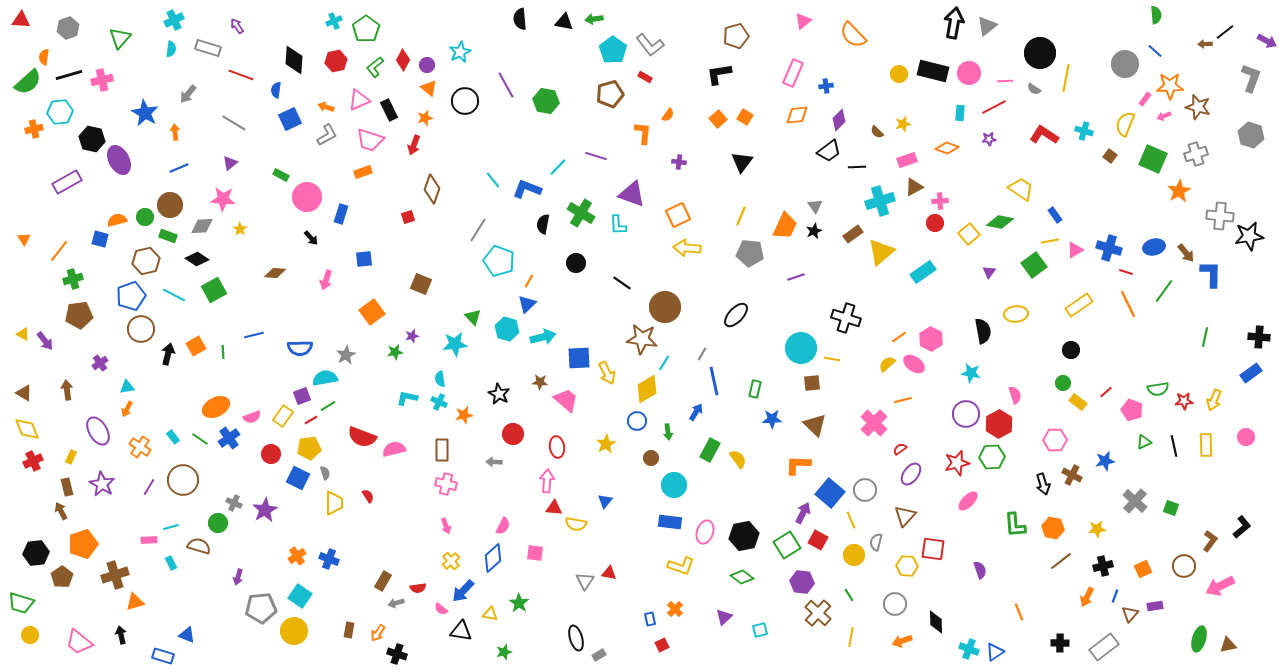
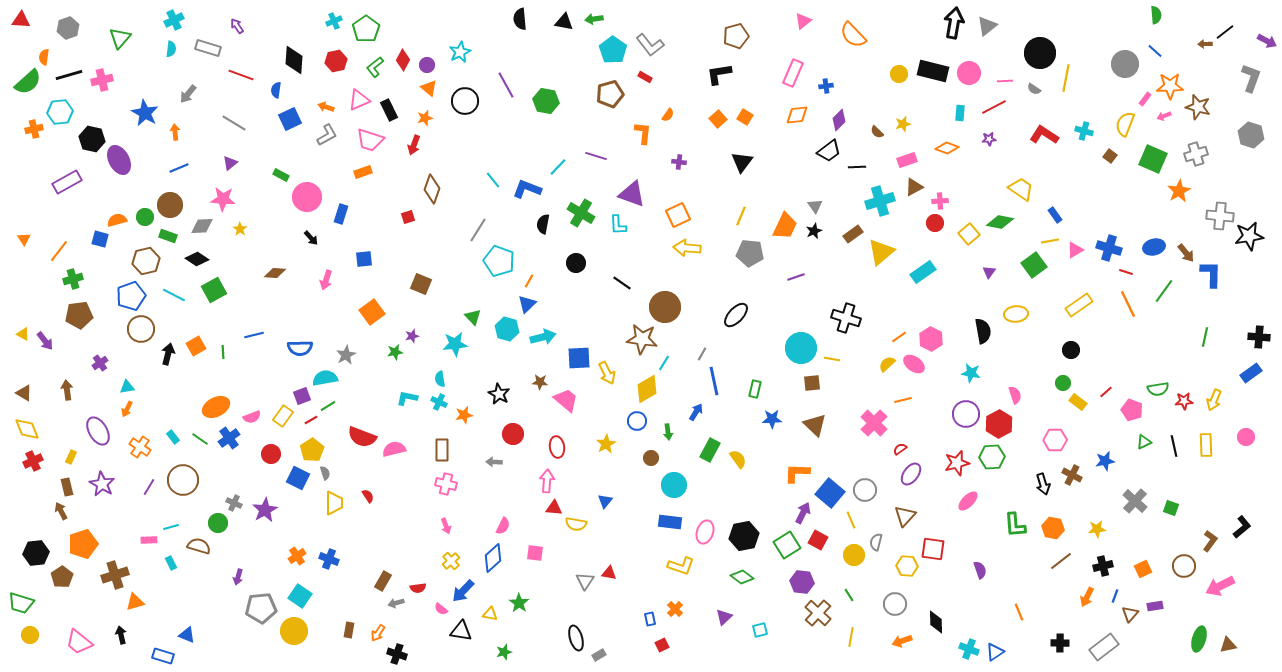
yellow pentagon at (309, 448): moved 3 px right, 2 px down; rotated 25 degrees counterclockwise
orange L-shape at (798, 465): moved 1 px left, 8 px down
